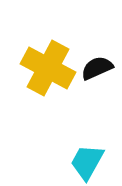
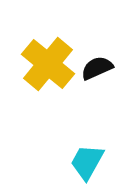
yellow cross: moved 4 px up; rotated 12 degrees clockwise
